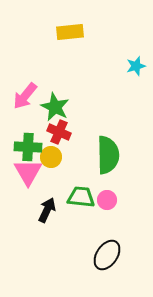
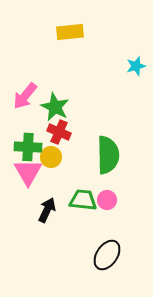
green trapezoid: moved 2 px right, 3 px down
